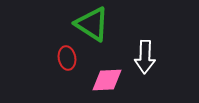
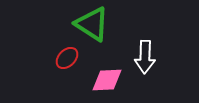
red ellipse: rotated 55 degrees clockwise
